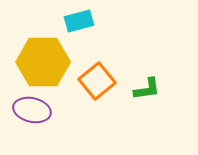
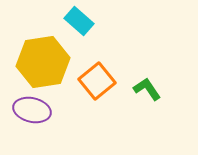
cyan rectangle: rotated 56 degrees clockwise
yellow hexagon: rotated 9 degrees counterclockwise
green L-shape: rotated 116 degrees counterclockwise
